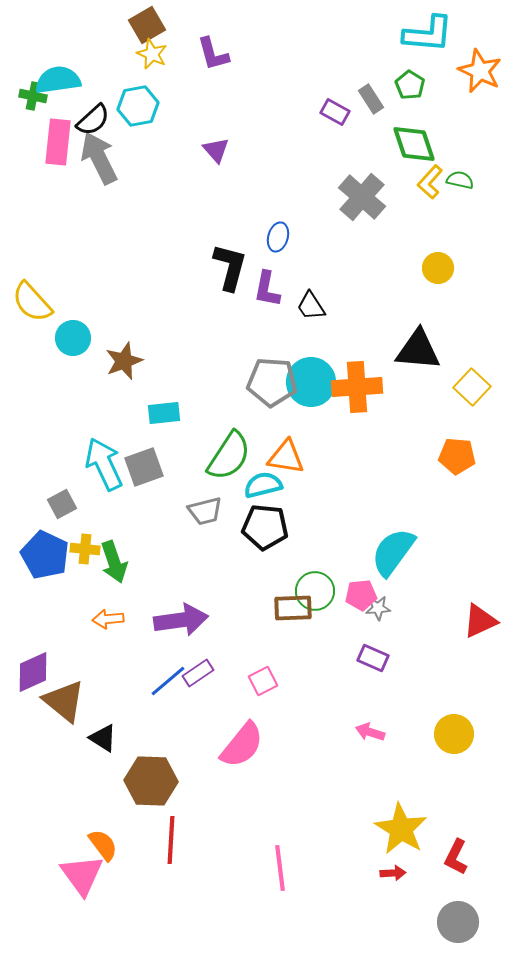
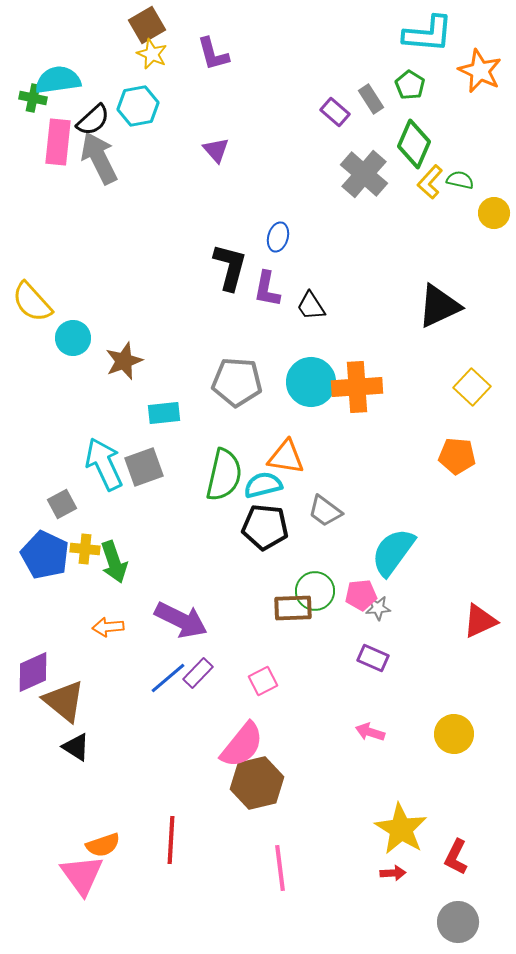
green cross at (33, 96): moved 2 px down
purple rectangle at (335, 112): rotated 12 degrees clockwise
green diamond at (414, 144): rotated 42 degrees clockwise
gray cross at (362, 197): moved 2 px right, 23 px up
yellow circle at (438, 268): moved 56 px right, 55 px up
black triangle at (418, 350): moved 21 px right, 44 px up; rotated 30 degrees counterclockwise
gray pentagon at (272, 382): moved 35 px left
green semicircle at (229, 456): moved 5 px left, 19 px down; rotated 20 degrees counterclockwise
gray trapezoid at (205, 511): moved 120 px right; rotated 51 degrees clockwise
orange arrow at (108, 619): moved 8 px down
purple arrow at (181, 620): rotated 34 degrees clockwise
purple rectangle at (198, 673): rotated 12 degrees counterclockwise
blue line at (168, 681): moved 3 px up
black triangle at (103, 738): moved 27 px left, 9 px down
brown hexagon at (151, 781): moved 106 px right, 2 px down; rotated 15 degrees counterclockwise
orange semicircle at (103, 845): rotated 108 degrees clockwise
